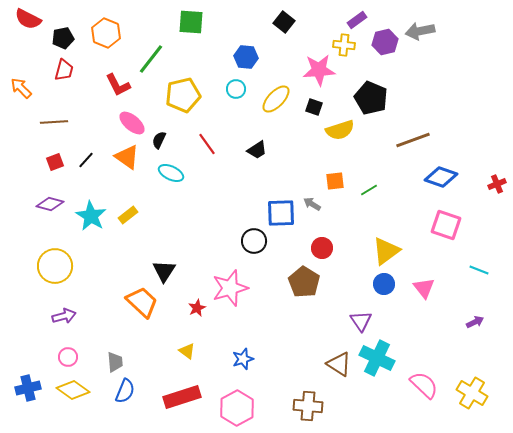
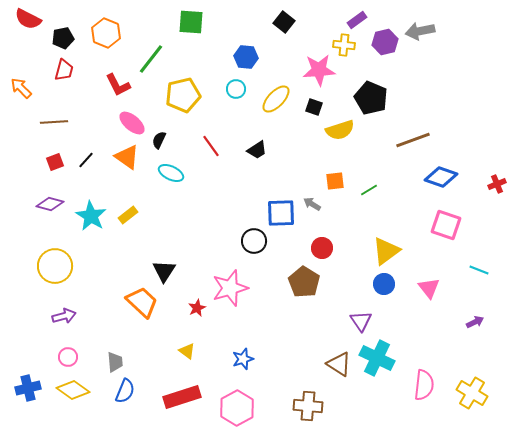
red line at (207, 144): moved 4 px right, 2 px down
pink triangle at (424, 288): moved 5 px right
pink semicircle at (424, 385): rotated 52 degrees clockwise
